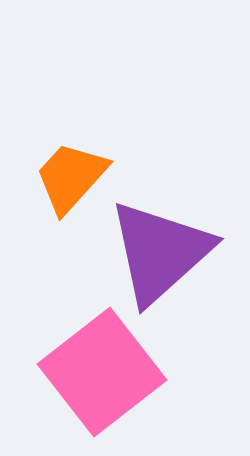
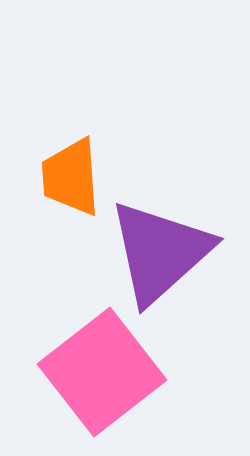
orange trapezoid: rotated 46 degrees counterclockwise
